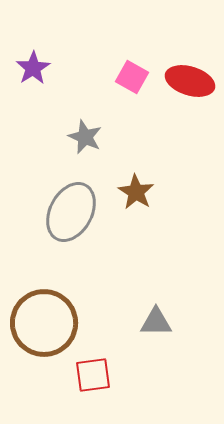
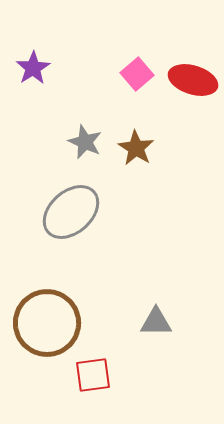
pink square: moved 5 px right, 3 px up; rotated 20 degrees clockwise
red ellipse: moved 3 px right, 1 px up
gray star: moved 5 px down
brown star: moved 44 px up
gray ellipse: rotated 20 degrees clockwise
brown circle: moved 3 px right
